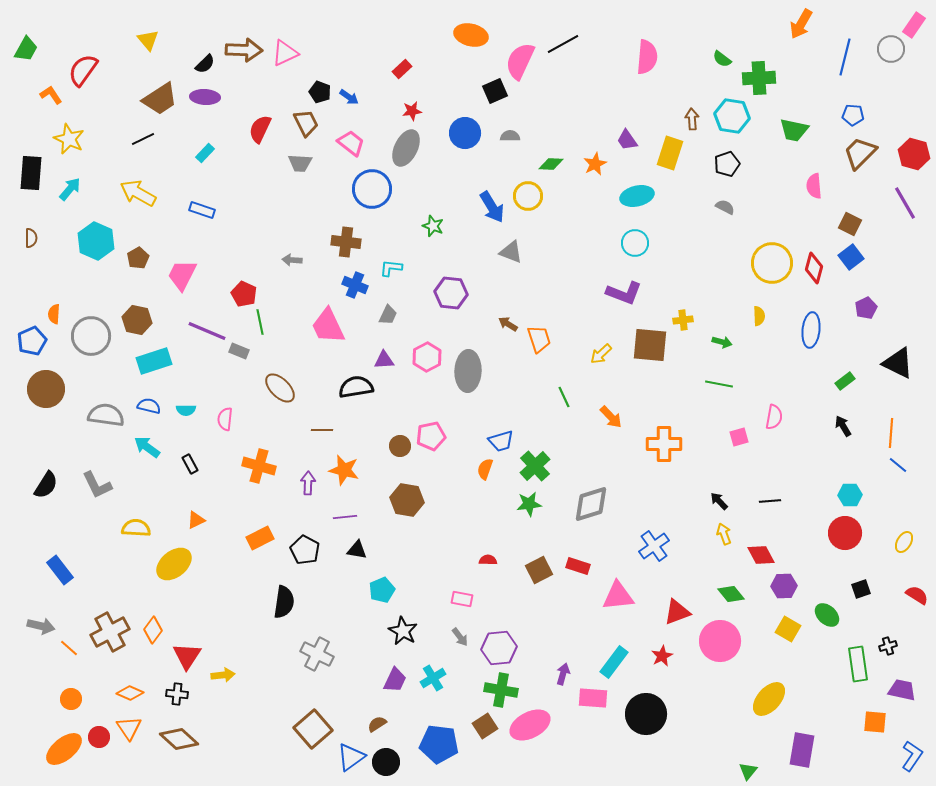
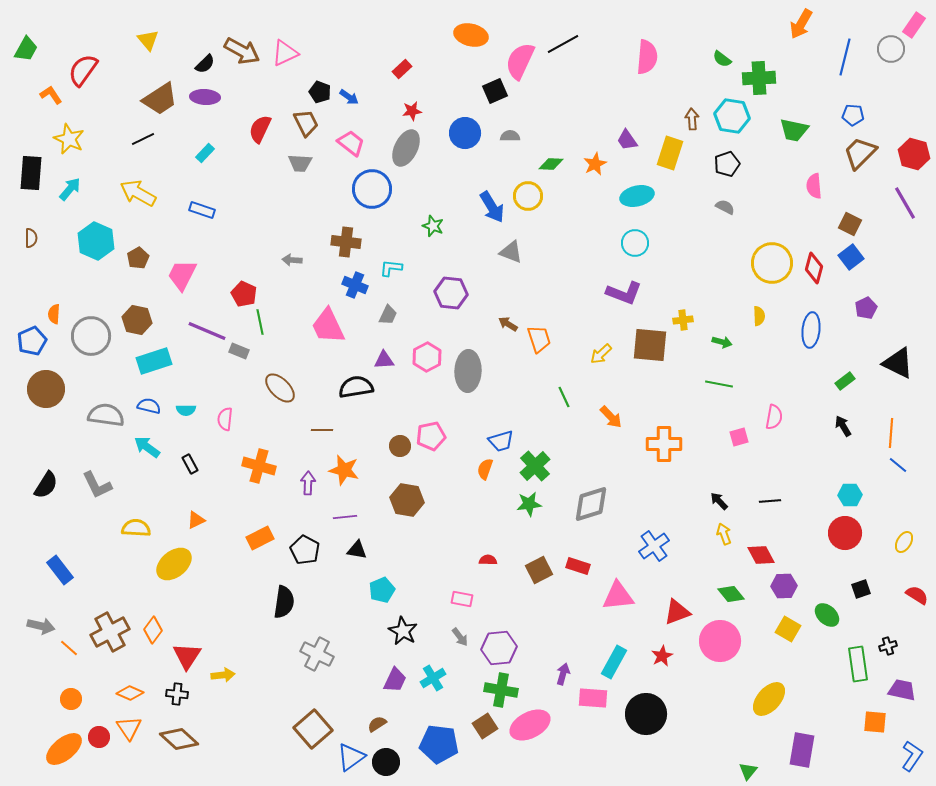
brown arrow at (244, 50): moved 2 px left, 1 px down; rotated 27 degrees clockwise
cyan rectangle at (614, 662): rotated 8 degrees counterclockwise
